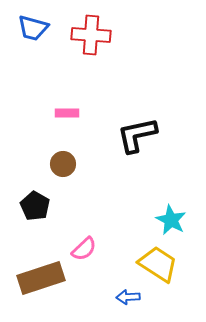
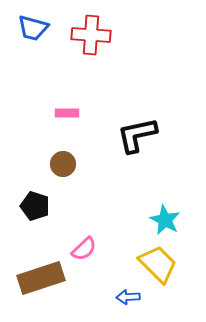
black pentagon: rotated 12 degrees counterclockwise
cyan star: moved 6 px left
yellow trapezoid: rotated 12 degrees clockwise
